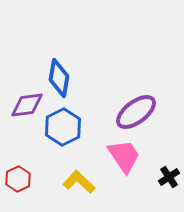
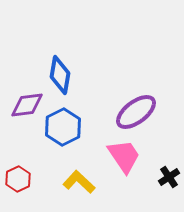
blue diamond: moved 1 px right, 3 px up
